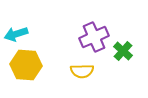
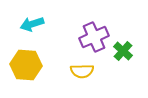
cyan arrow: moved 16 px right, 10 px up
